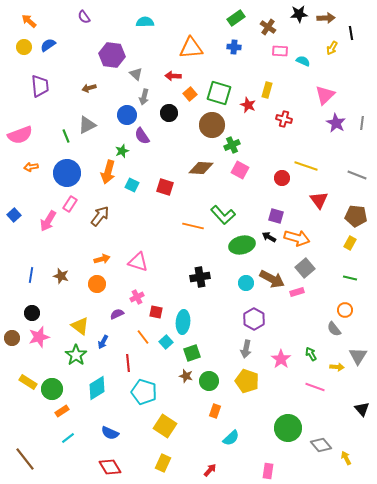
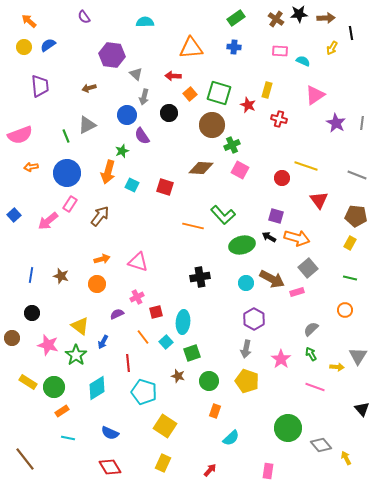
brown cross at (268, 27): moved 8 px right, 8 px up
pink triangle at (325, 95): moved 10 px left; rotated 10 degrees clockwise
red cross at (284, 119): moved 5 px left
pink arrow at (48, 221): rotated 20 degrees clockwise
gray square at (305, 268): moved 3 px right
red square at (156, 312): rotated 24 degrees counterclockwise
gray semicircle at (334, 329): moved 23 px left; rotated 84 degrees clockwise
pink star at (39, 337): moved 9 px right, 8 px down; rotated 30 degrees clockwise
brown star at (186, 376): moved 8 px left
green circle at (52, 389): moved 2 px right, 2 px up
cyan line at (68, 438): rotated 48 degrees clockwise
